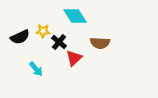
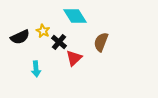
yellow star: rotated 24 degrees clockwise
brown semicircle: moved 1 px right, 1 px up; rotated 108 degrees clockwise
cyan arrow: rotated 35 degrees clockwise
